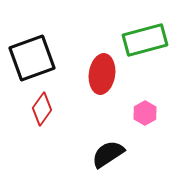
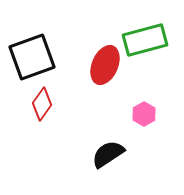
black square: moved 1 px up
red ellipse: moved 3 px right, 9 px up; rotated 15 degrees clockwise
red diamond: moved 5 px up
pink hexagon: moved 1 px left, 1 px down
